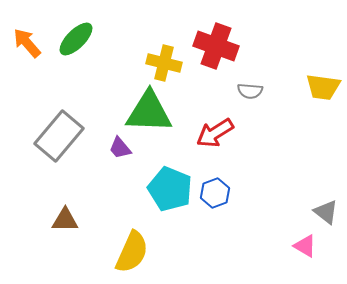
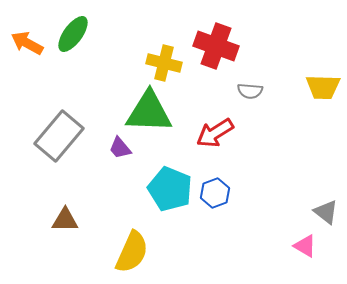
green ellipse: moved 3 px left, 5 px up; rotated 9 degrees counterclockwise
orange arrow: rotated 20 degrees counterclockwise
yellow trapezoid: rotated 6 degrees counterclockwise
